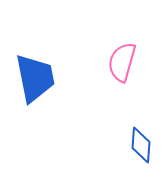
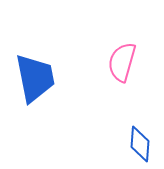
blue diamond: moved 1 px left, 1 px up
